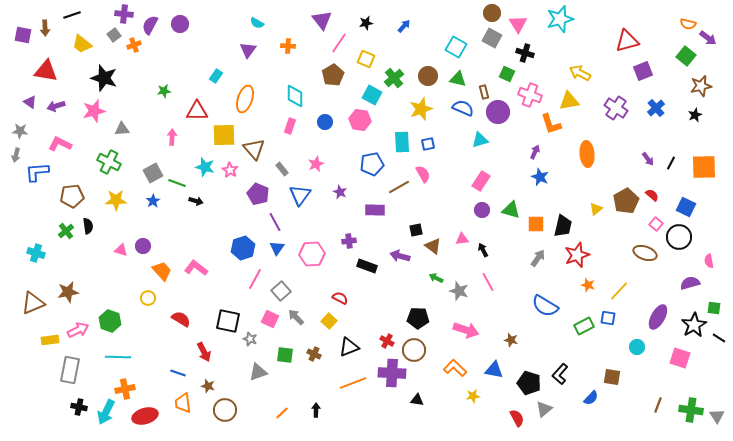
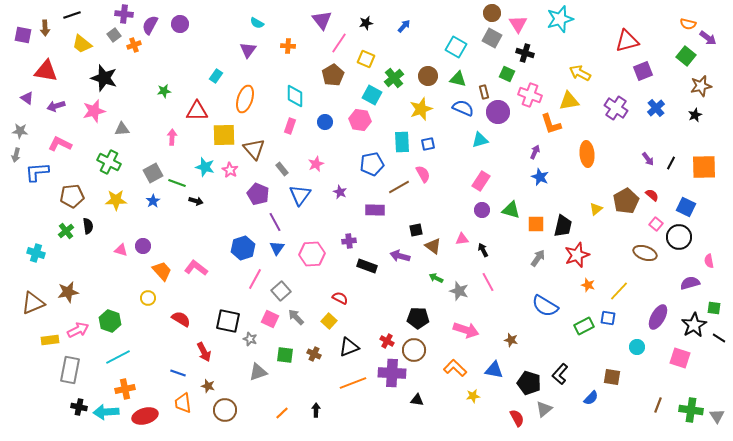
purple triangle at (30, 102): moved 3 px left, 4 px up
cyan line at (118, 357): rotated 30 degrees counterclockwise
cyan arrow at (106, 412): rotated 60 degrees clockwise
